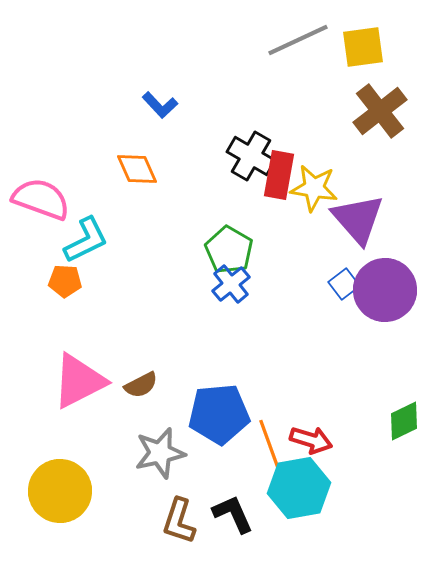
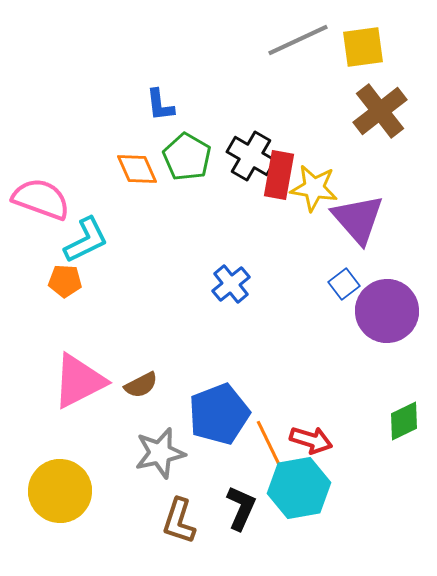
blue L-shape: rotated 36 degrees clockwise
green pentagon: moved 42 px left, 93 px up
purple circle: moved 2 px right, 21 px down
blue pentagon: rotated 16 degrees counterclockwise
orange line: rotated 6 degrees counterclockwise
black L-shape: moved 8 px right, 6 px up; rotated 48 degrees clockwise
